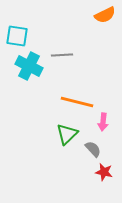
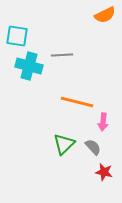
cyan cross: rotated 12 degrees counterclockwise
green triangle: moved 3 px left, 10 px down
gray semicircle: moved 2 px up
